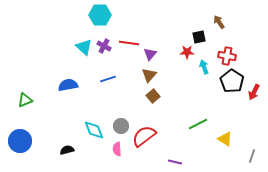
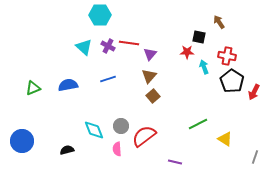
black square: rotated 24 degrees clockwise
purple cross: moved 4 px right
brown triangle: moved 1 px down
green triangle: moved 8 px right, 12 px up
blue circle: moved 2 px right
gray line: moved 3 px right, 1 px down
